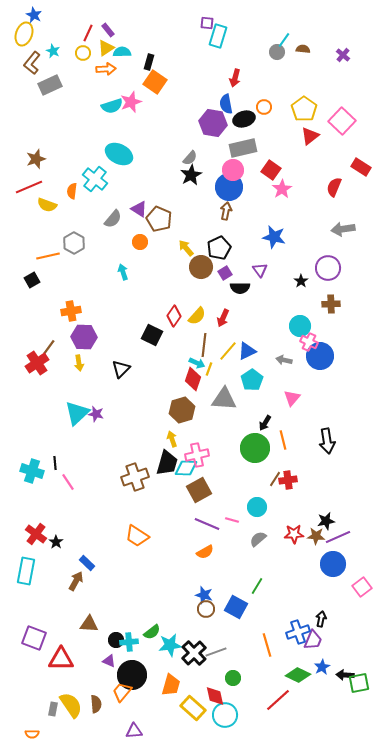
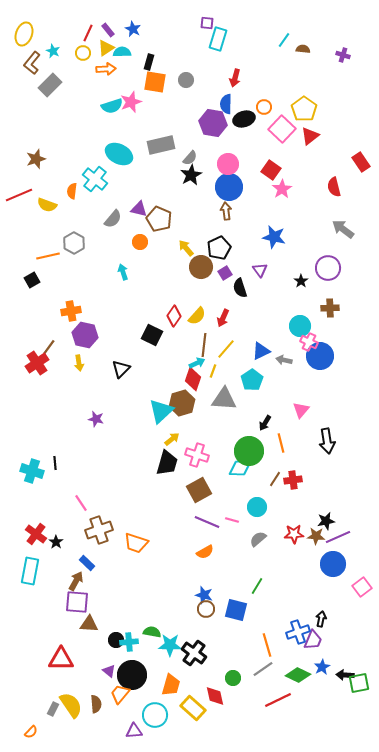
blue star at (34, 15): moved 99 px right, 14 px down
cyan rectangle at (218, 36): moved 3 px down
gray circle at (277, 52): moved 91 px left, 28 px down
purple cross at (343, 55): rotated 24 degrees counterclockwise
orange square at (155, 82): rotated 25 degrees counterclockwise
gray rectangle at (50, 85): rotated 20 degrees counterclockwise
blue semicircle at (226, 104): rotated 12 degrees clockwise
pink square at (342, 121): moved 60 px left, 8 px down
gray rectangle at (243, 148): moved 82 px left, 3 px up
red rectangle at (361, 167): moved 5 px up; rotated 24 degrees clockwise
pink circle at (233, 170): moved 5 px left, 6 px up
red line at (29, 187): moved 10 px left, 8 px down
red semicircle at (334, 187): rotated 36 degrees counterclockwise
purple triangle at (139, 209): rotated 18 degrees counterclockwise
brown arrow at (226, 211): rotated 18 degrees counterclockwise
gray arrow at (343, 229): rotated 45 degrees clockwise
black semicircle at (240, 288): rotated 72 degrees clockwise
brown cross at (331, 304): moved 1 px left, 4 px down
purple hexagon at (84, 337): moved 1 px right, 2 px up; rotated 10 degrees clockwise
yellow line at (228, 351): moved 2 px left, 2 px up
blue triangle at (247, 351): moved 14 px right
cyan arrow at (197, 363): rotated 49 degrees counterclockwise
yellow line at (209, 369): moved 4 px right, 2 px down
pink triangle at (292, 398): moved 9 px right, 12 px down
brown hexagon at (182, 410): moved 7 px up
cyan triangle at (77, 413): moved 84 px right, 2 px up
purple star at (96, 414): moved 5 px down
yellow arrow at (172, 439): rotated 70 degrees clockwise
orange line at (283, 440): moved 2 px left, 3 px down
green circle at (255, 448): moved 6 px left, 3 px down
pink cross at (197, 455): rotated 30 degrees clockwise
cyan diamond at (186, 468): moved 54 px right
brown cross at (135, 477): moved 36 px left, 53 px down
red cross at (288, 480): moved 5 px right
pink line at (68, 482): moved 13 px right, 21 px down
purple line at (207, 524): moved 2 px up
orange trapezoid at (137, 536): moved 1 px left, 7 px down; rotated 15 degrees counterclockwise
cyan rectangle at (26, 571): moved 4 px right
blue square at (236, 607): moved 3 px down; rotated 15 degrees counterclockwise
green semicircle at (152, 632): rotated 132 degrees counterclockwise
purple square at (34, 638): moved 43 px right, 36 px up; rotated 15 degrees counterclockwise
cyan star at (170, 645): rotated 10 degrees clockwise
gray line at (216, 652): moved 47 px right, 17 px down; rotated 15 degrees counterclockwise
black cross at (194, 653): rotated 10 degrees counterclockwise
purple triangle at (109, 661): moved 10 px down; rotated 16 degrees clockwise
orange trapezoid at (122, 692): moved 2 px left, 2 px down
red line at (278, 700): rotated 16 degrees clockwise
gray rectangle at (53, 709): rotated 16 degrees clockwise
cyan circle at (225, 715): moved 70 px left
orange semicircle at (32, 734): moved 1 px left, 2 px up; rotated 48 degrees counterclockwise
